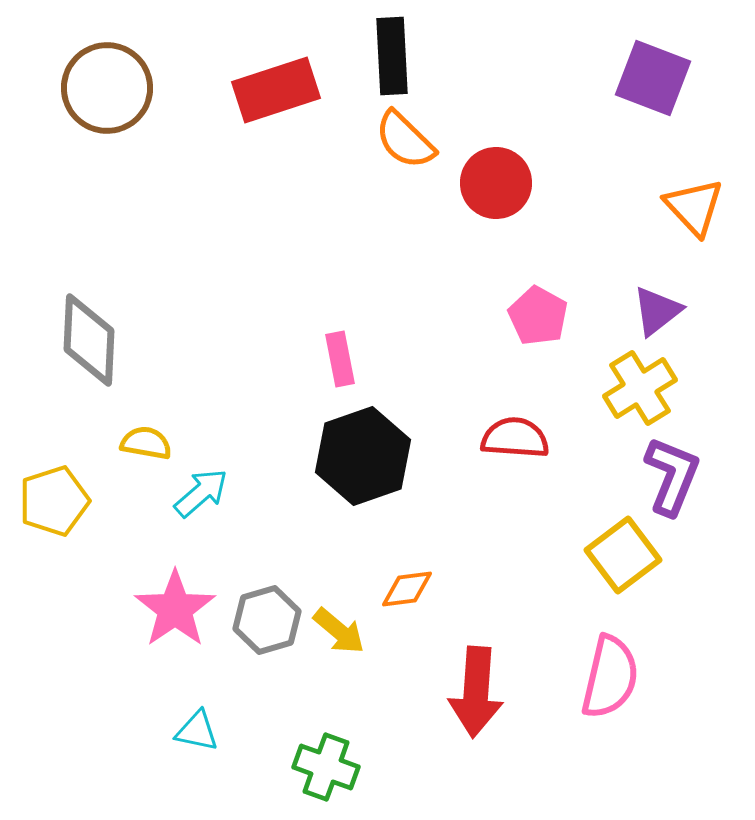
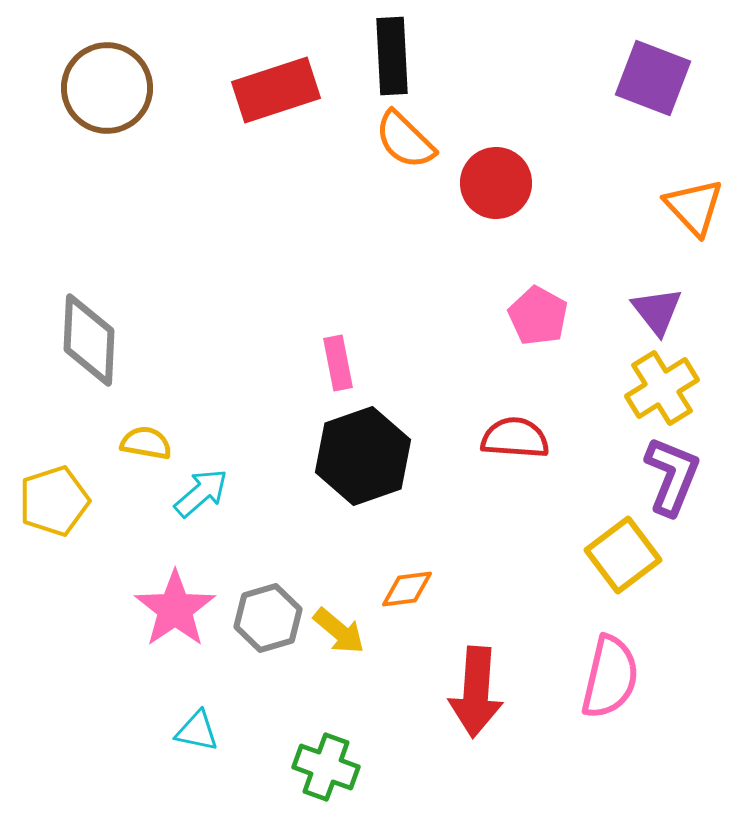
purple triangle: rotated 30 degrees counterclockwise
pink rectangle: moved 2 px left, 4 px down
yellow cross: moved 22 px right
gray hexagon: moved 1 px right, 2 px up
